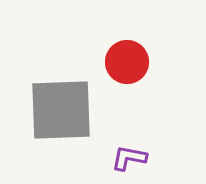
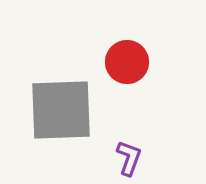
purple L-shape: rotated 99 degrees clockwise
